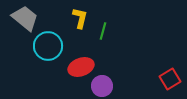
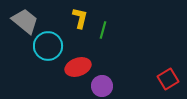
gray trapezoid: moved 3 px down
green line: moved 1 px up
red ellipse: moved 3 px left
red square: moved 2 px left
